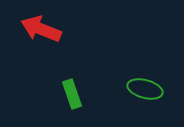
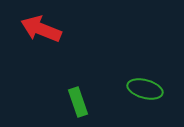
green rectangle: moved 6 px right, 8 px down
